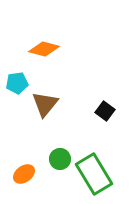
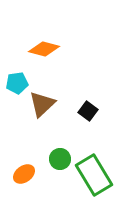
brown triangle: moved 3 px left; rotated 8 degrees clockwise
black square: moved 17 px left
green rectangle: moved 1 px down
